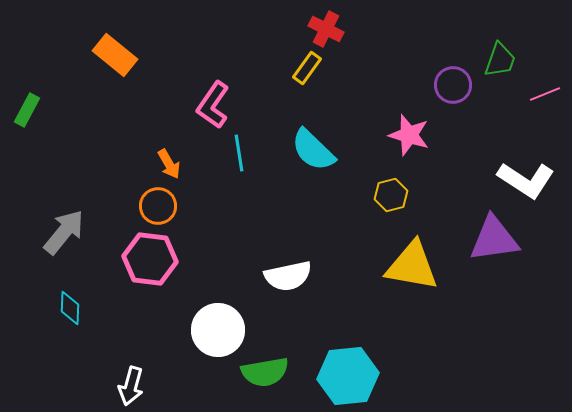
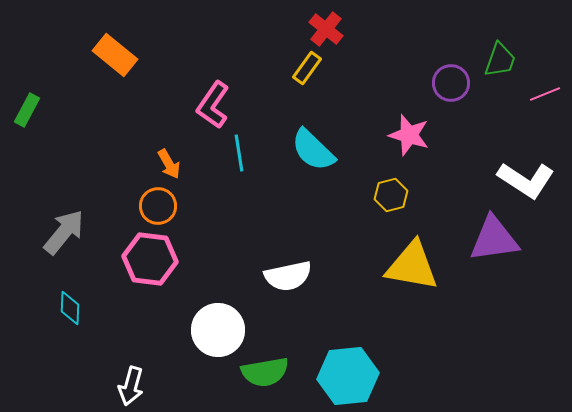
red cross: rotated 12 degrees clockwise
purple circle: moved 2 px left, 2 px up
